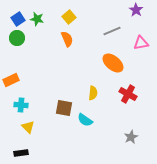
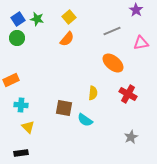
orange semicircle: rotated 63 degrees clockwise
